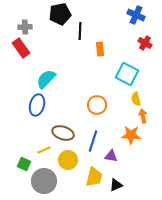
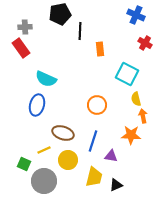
cyan semicircle: rotated 110 degrees counterclockwise
